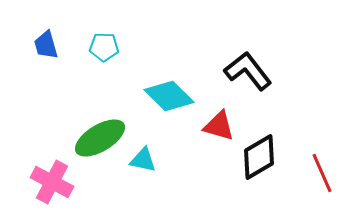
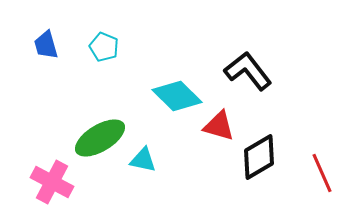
cyan pentagon: rotated 20 degrees clockwise
cyan diamond: moved 8 px right
